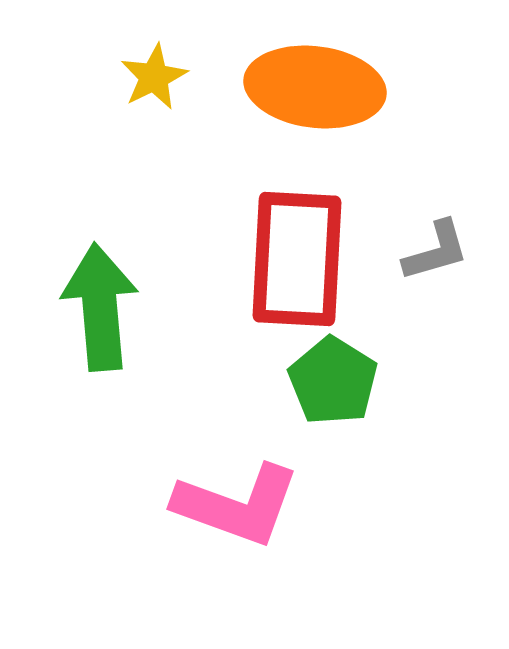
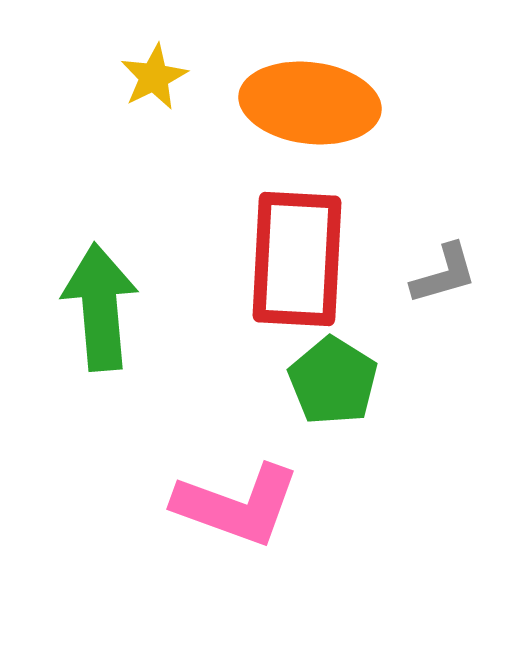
orange ellipse: moved 5 px left, 16 px down
gray L-shape: moved 8 px right, 23 px down
